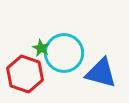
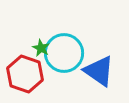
blue triangle: moved 2 px left, 2 px up; rotated 20 degrees clockwise
